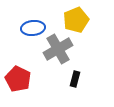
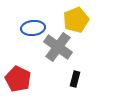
gray cross: moved 2 px up; rotated 24 degrees counterclockwise
